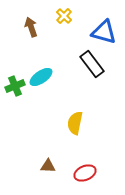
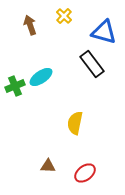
brown arrow: moved 1 px left, 2 px up
red ellipse: rotated 15 degrees counterclockwise
